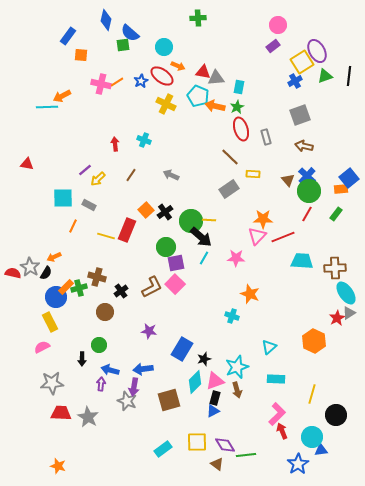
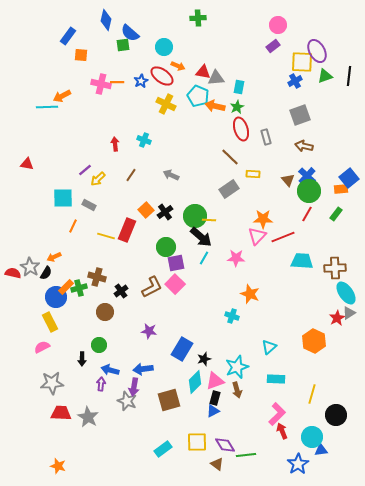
yellow square at (302, 62): rotated 35 degrees clockwise
orange line at (117, 82): rotated 32 degrees clockwise
green circle at (191, 221): moved 4 px right, 5 px up
